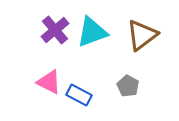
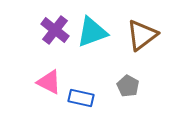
purple cross: rotated 12 degrees counterclockwise
blue rectangle: moved 2 px right, 3 px down; rotated 15 degrees counterclockwise
